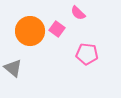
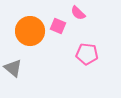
pink square: moved 1 px right, 3 px up; rotated 14 degrees counterclockwise
